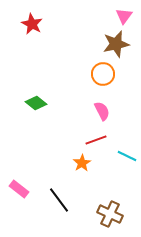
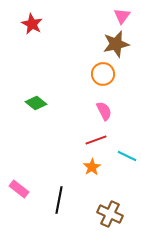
pink triangle: moved 2 px left
pink semicircle: moved 2 px right
orange star: moved 10 px right, 4 px down
black line: rotated 48 degrees clockwise
